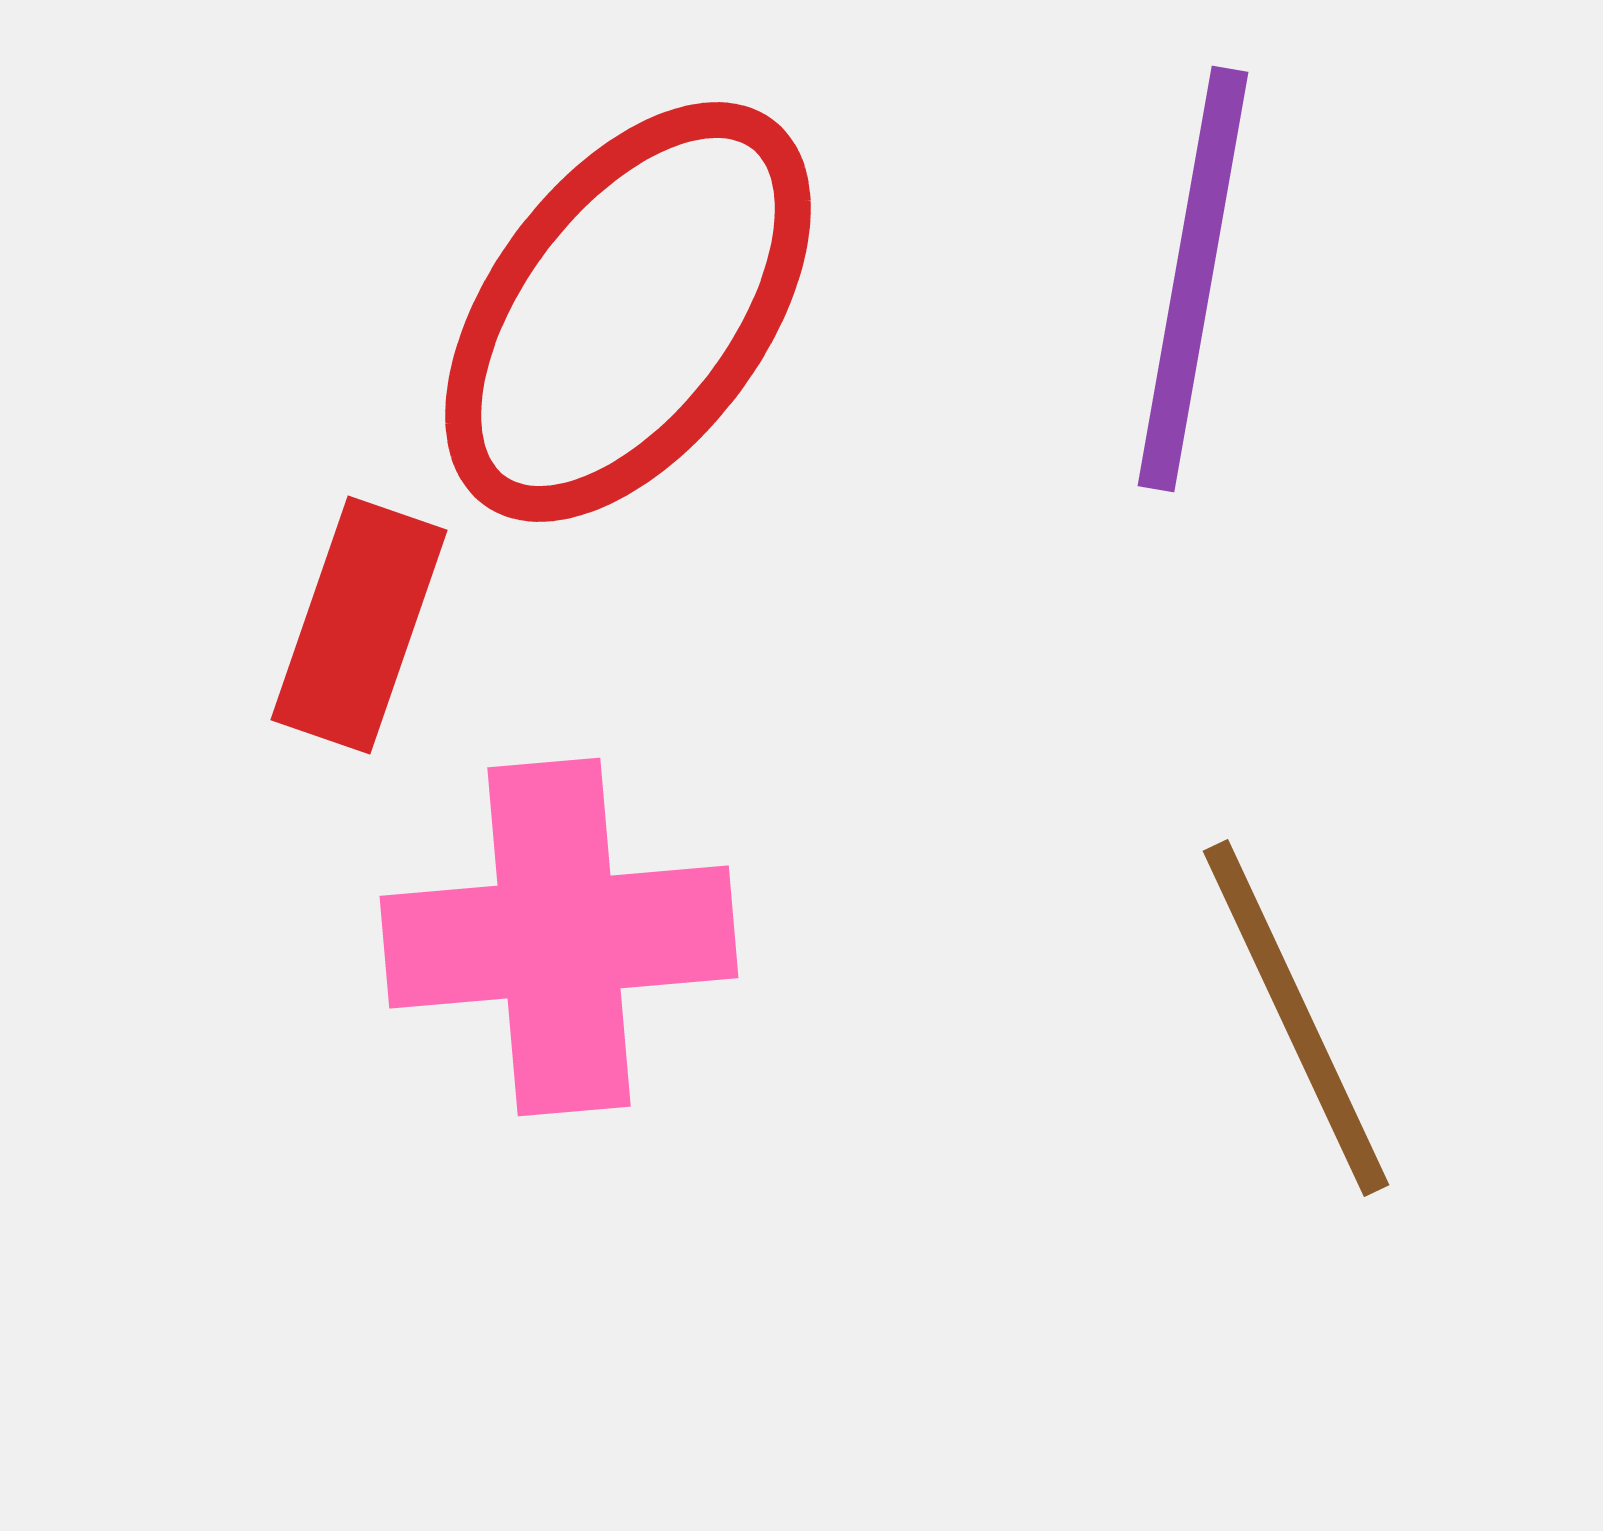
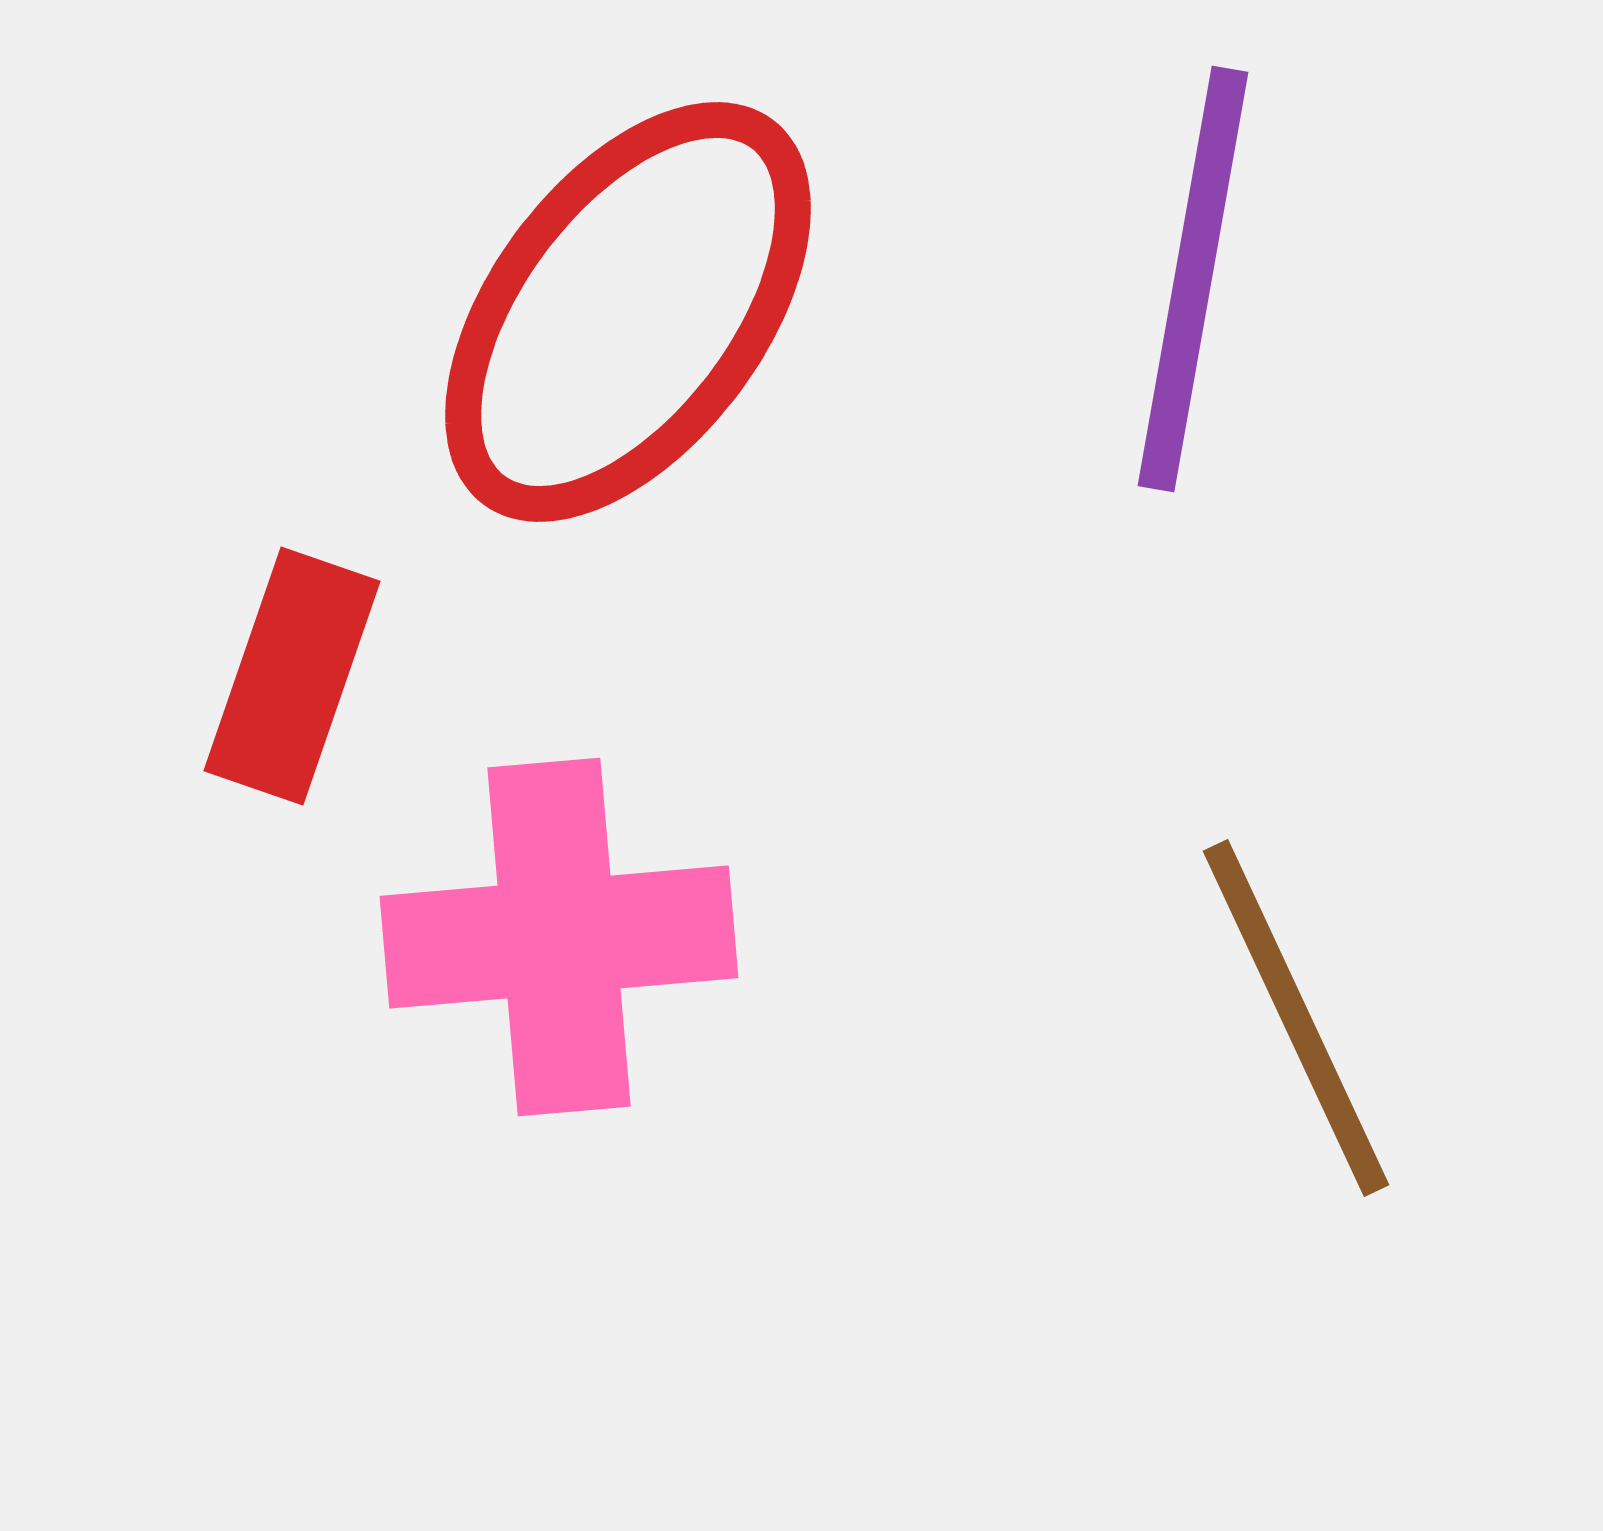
red rectangle: moved 67 px left, 51 px down
